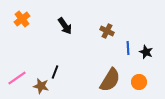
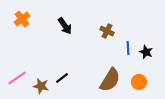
black line: moved 7 px right, 6 px down; rotated 32 degrees clockwise
